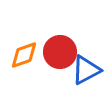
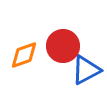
red circle: moved 3 px right, 6 px up
